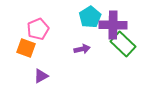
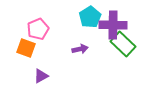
purple arrow: moved 2 px left
